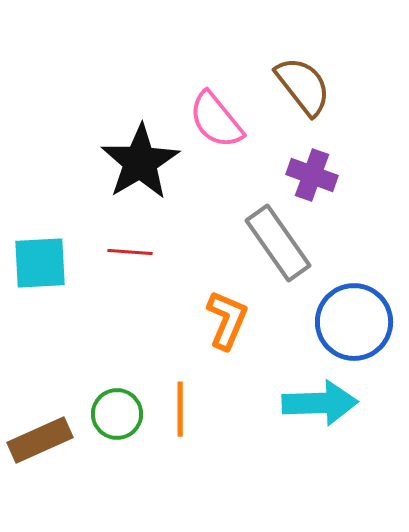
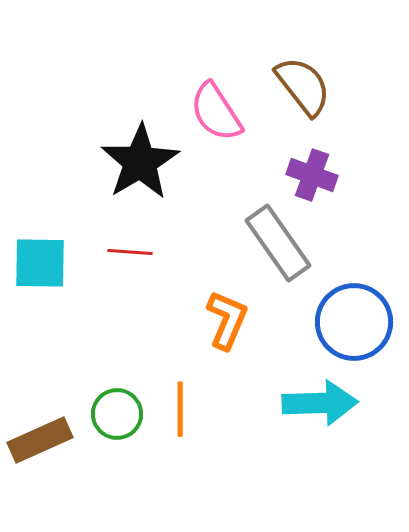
pink semicircle: moved 8 px up; rotated 6 degrees clockwise
cyan square: rotated 4 degrees clockwise
